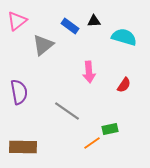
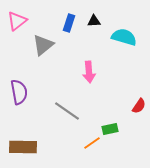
blue rectangle: moved 1 px left, 3 px up; rotated 72 degrees clockwise
red semicircle: moved 15 px right, 21 px down
